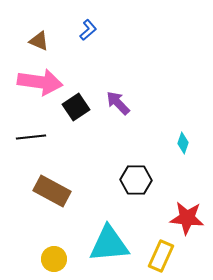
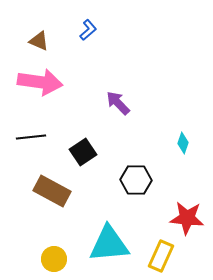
black square: moved 7 px right, 45 px down
